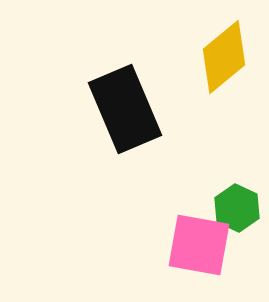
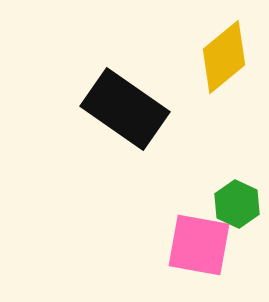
black rectangle: rotated 32 degrees counterclockwise
green hexagon: moved 4 px up
